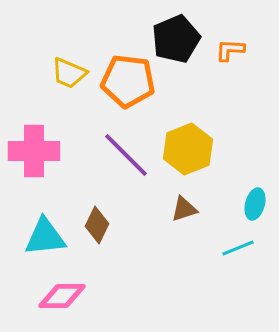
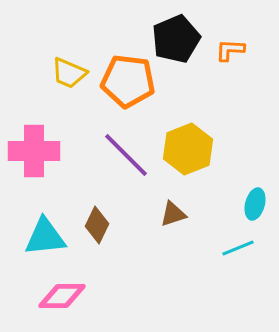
brown triangle: moved 11 px left, 5 px down
